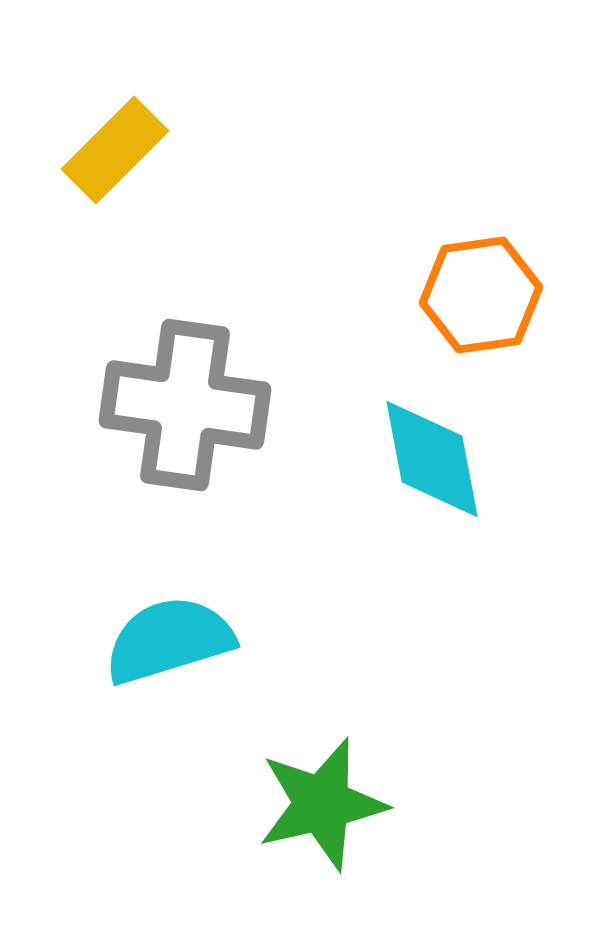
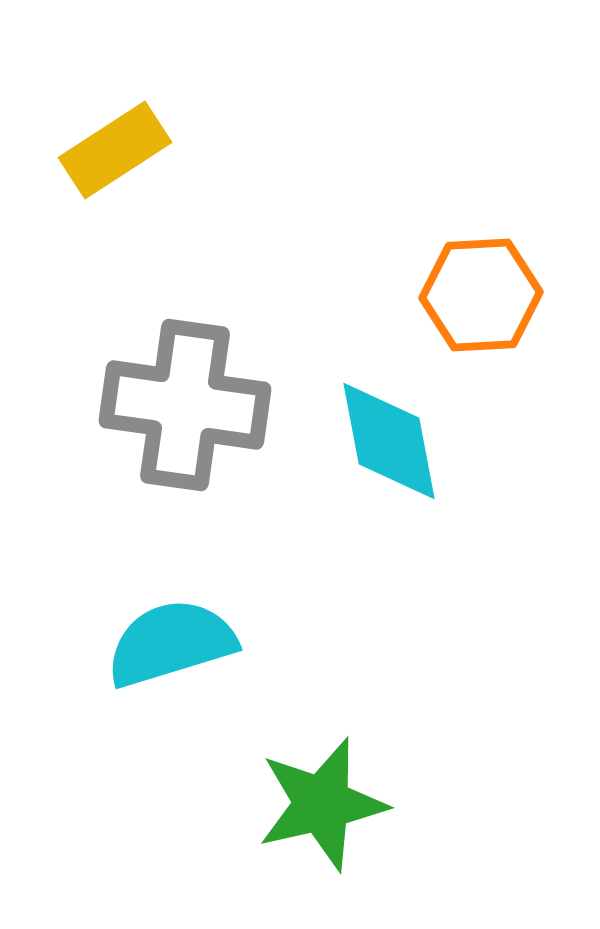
yellow rectangle: rotated 12 degrees clockwise
orange hexagon: rotated 5 degrees clockwise
cyan diamond: moved 43 px left, 18 px up
cyan semicircle: moved 2 px right, 3 px down
